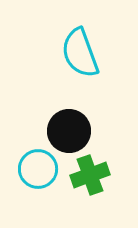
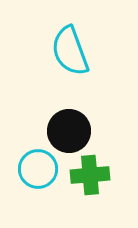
cyan semicircle: moved 10 px left, 2 px up
green cross: rotated 15 degrees clockwise
